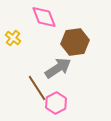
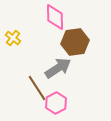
pink diamond: moved 11 px right; rotated 20 degrees clockwise
